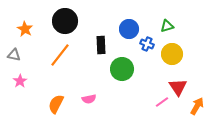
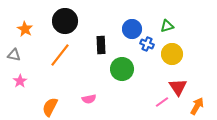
blue circle: moved 3 px right
orange semicircle: moved 6 px left, 3 px down
